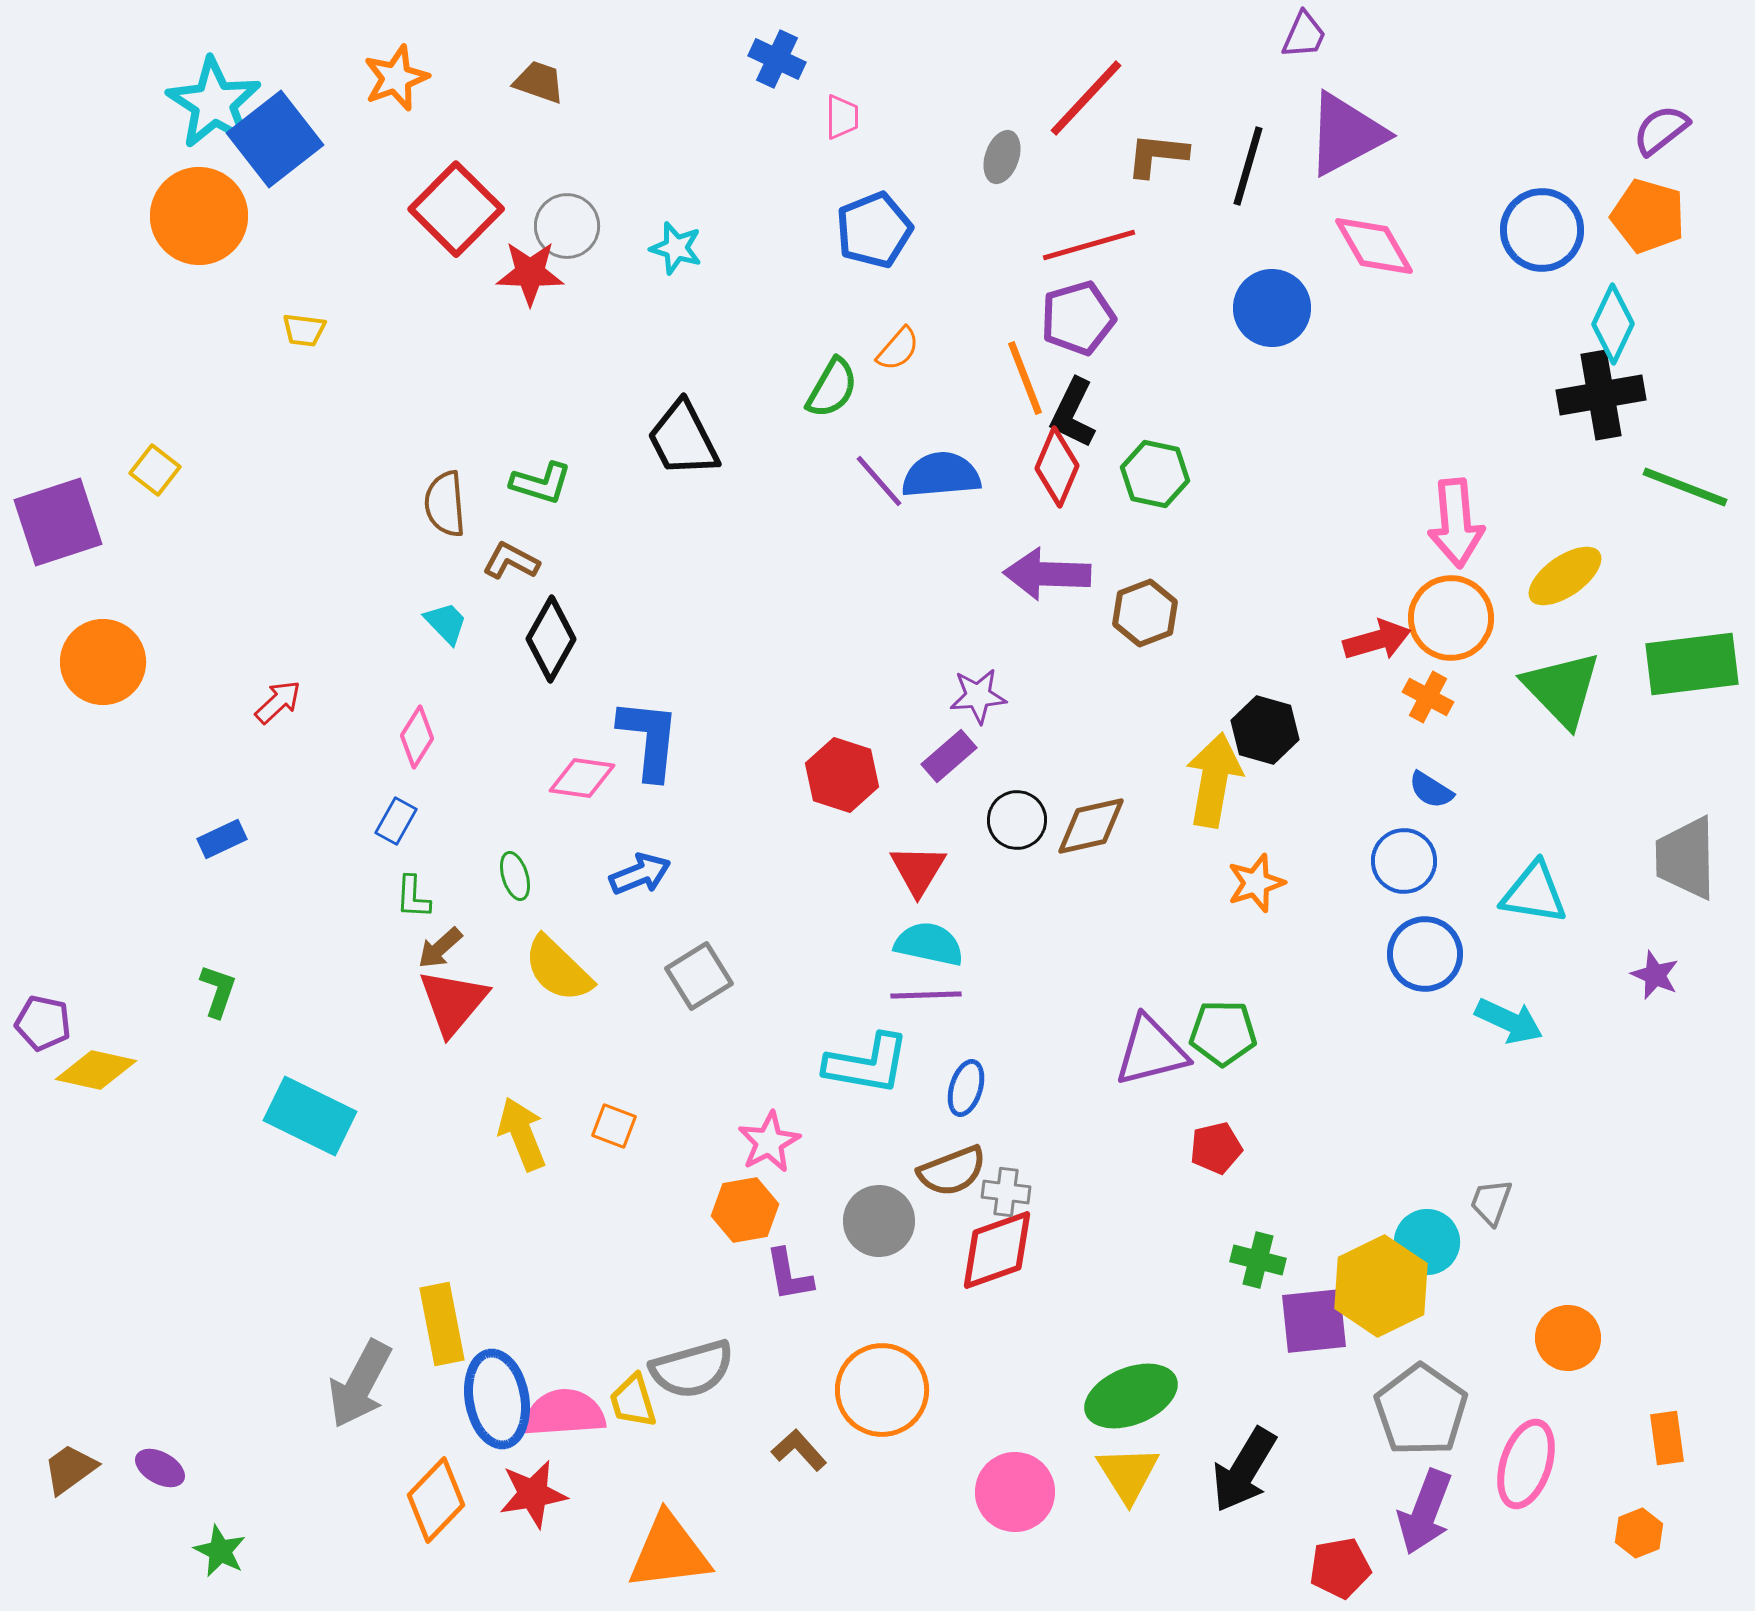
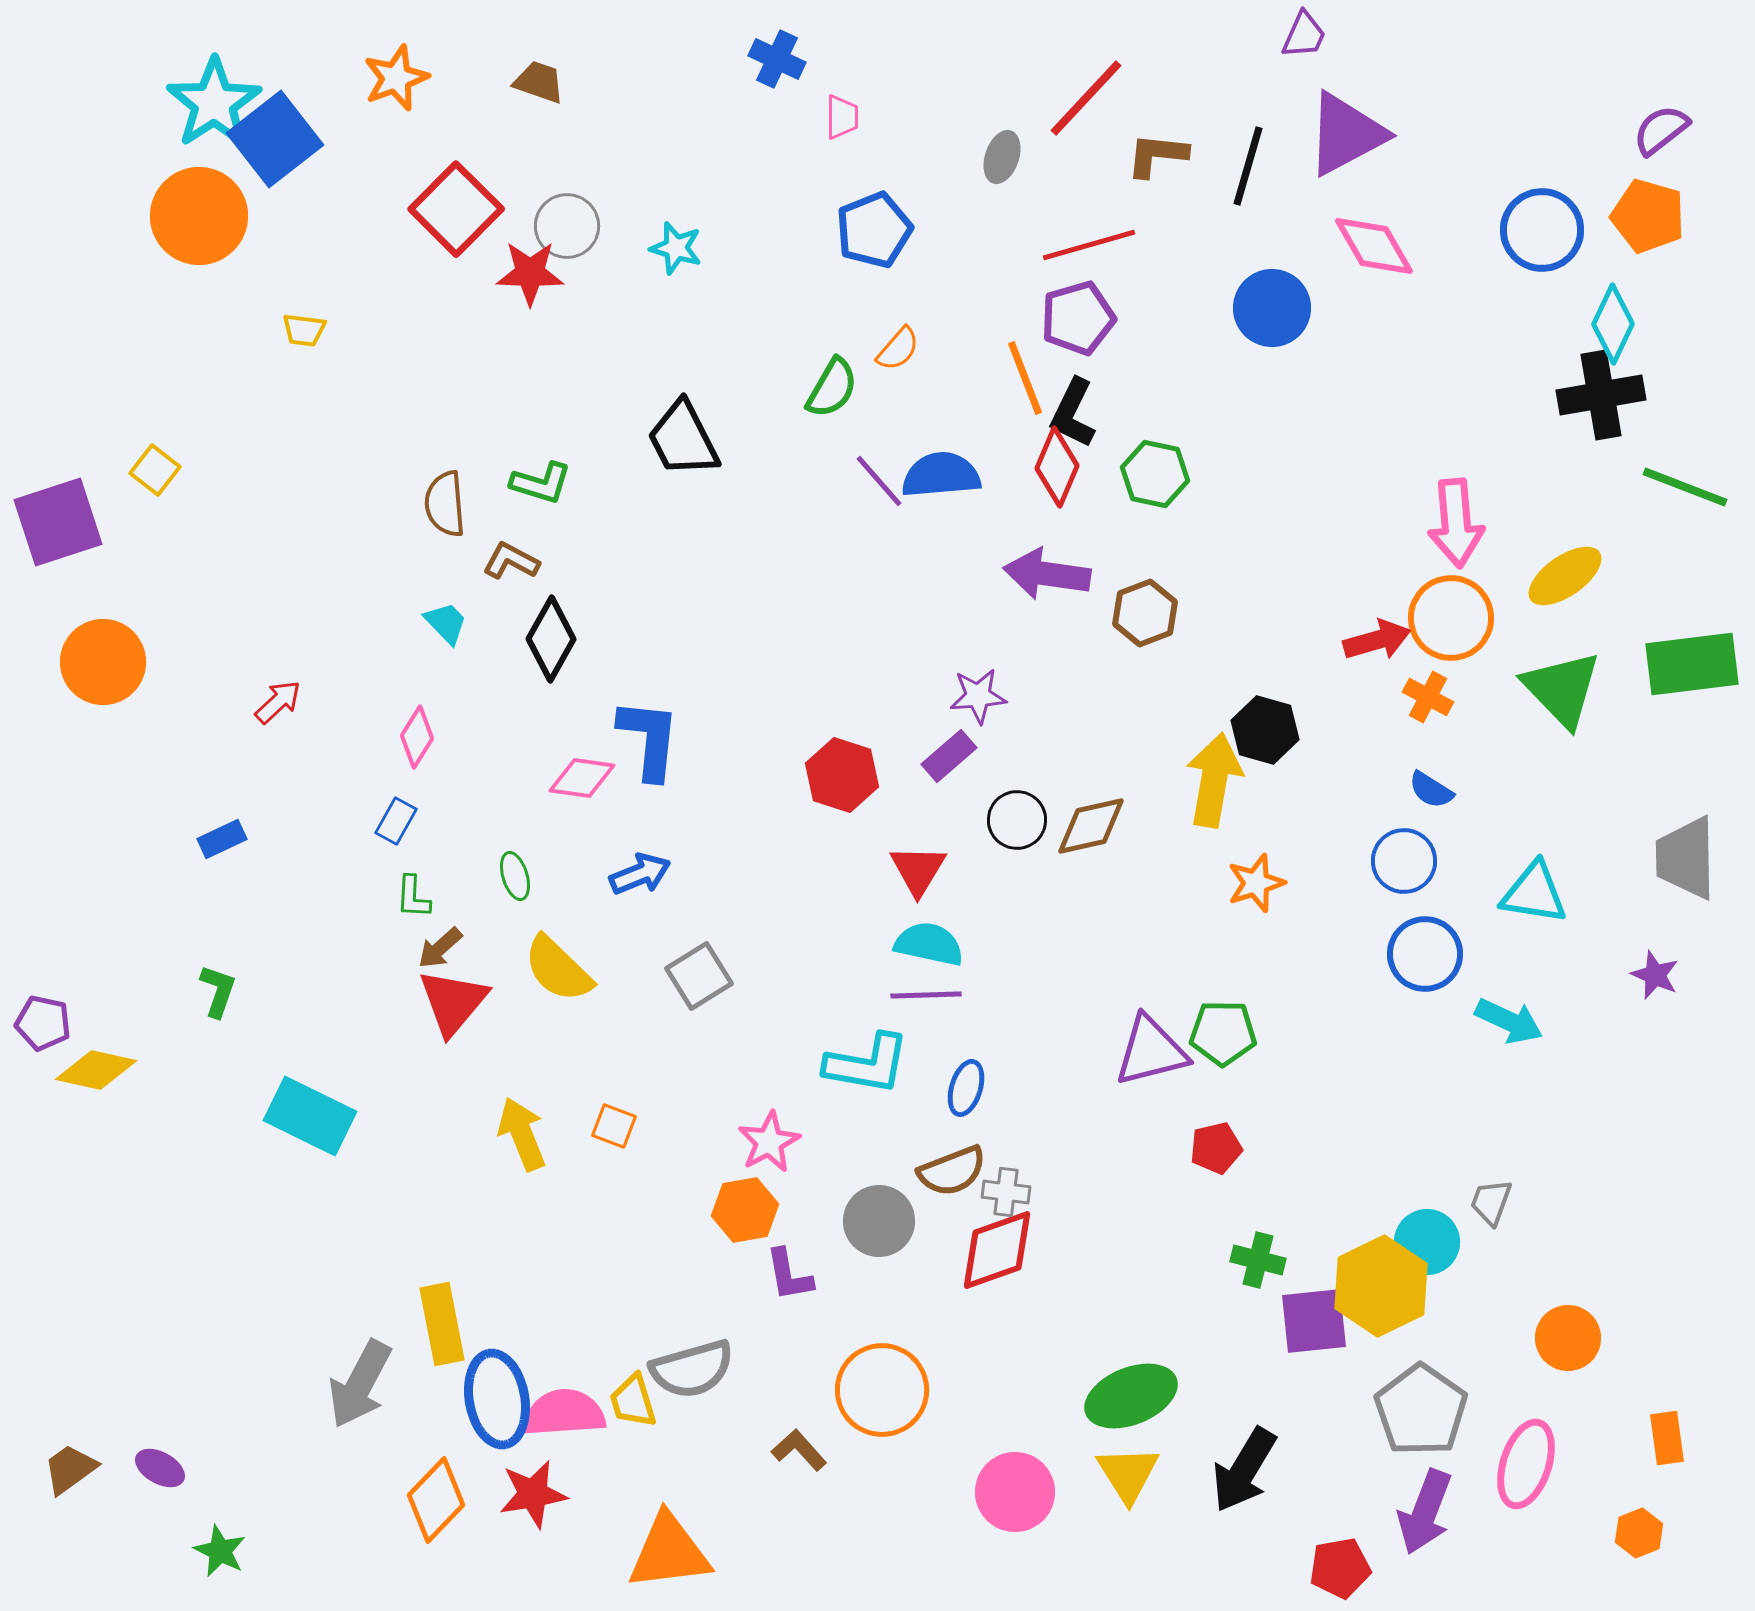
cyan star at (214, 103): rotated 6 degrees clockwise
purple arrow at (1047, 574): rotated 6 degrees clockwise
